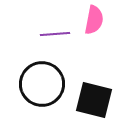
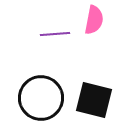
black circle: moved 1 px left, 14 px down
